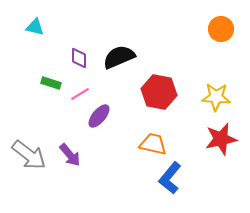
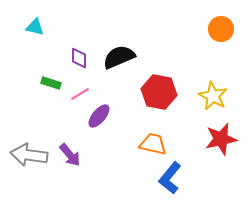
yellow star: moved 3 px left, 1 px up; rotated 24 degrees clockwise
gray arrow: rotated 150 degrees clockwise
